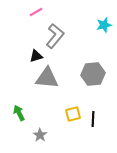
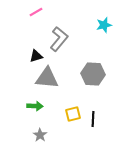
gray L-shape: moved 4 px right, 3 px down
gray hexagon: rotated 10 degrees clockwise
green arrow: moved 16 px right, 7 px up; rotated 119 degrees clockwise
